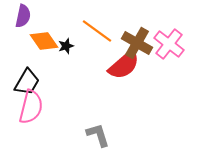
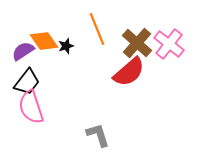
purple semicircle: moved 35 px down; rotated 135 degrees counterclockwise
orange line: moved 2 px up; rotated 32 degrees clockwise
brown cross: rotated 12 degrees clockwise
red semicircle: moved 5 px right, 7 px down
black trapezoid: rotated 8 degrees clockwise
pink semicircle: rotated 148 degrees clockwise
